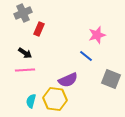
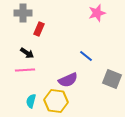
gray cross: rotated 24 degrees clockwise
pink star: moved 22 px up
black arrow: moved 2 px right
gray square: moved 1 px right
yellow hexagon: moved 1 px right, 2 px down
